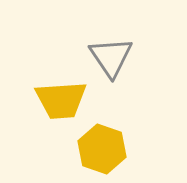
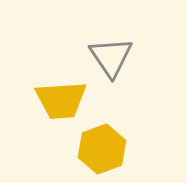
yellow hexagon: rotated 21 degrees clockwise
